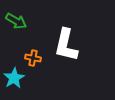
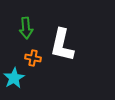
green arrow: moved 10 px right, 7 px down; rotated 55 degrees clockwise
white L-shape: moved 4 px left
